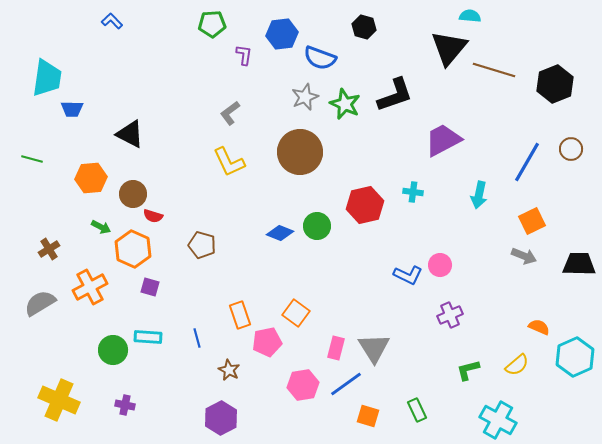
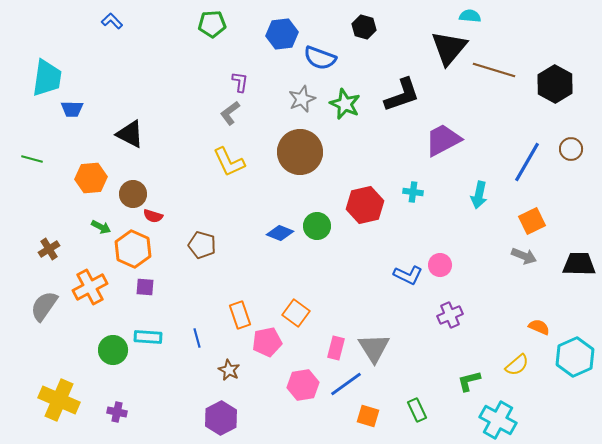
purple L-shape at (244, 55): moved 4 px left, 27 px down
black hexagon at (555, 84): rotated 9 degrees counterclockwise
black L-shape at (395, 95): moved 7 px right
gray star at (305, 97): moved 3 px left, 2 px down
purple square at (150, 287): moved 5 px left; rotated 12 degrees counterclockwise
gray semicircle at (40, 303): moved 4 px right, 3 px down; rotated 24 degrees counterclockwise
green L-shape at (468, 370): moved 1 px right, 11 px down
purple cross at (125, 405): moved 8 px left, 7 px down
